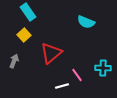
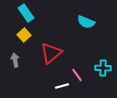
cyan rectangle: moved 2 px left, 1 px down
gray arrow: moved 1 px right, 1 px up; rotated 32 degrees counterclockwise
